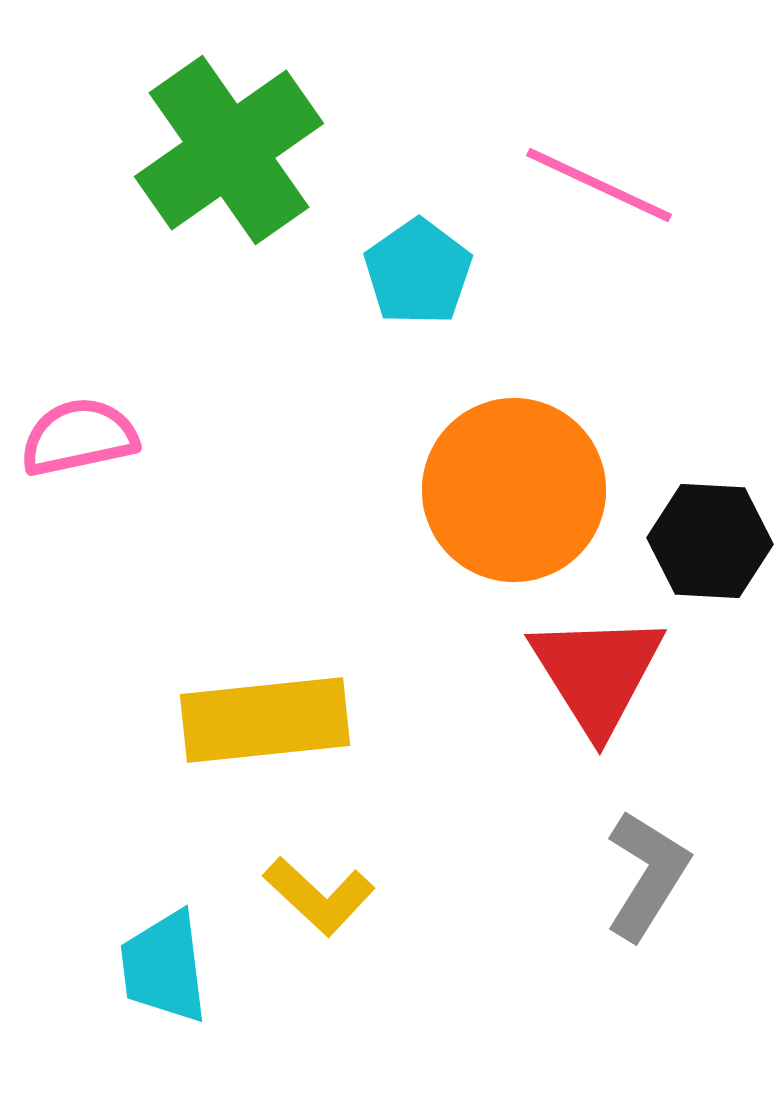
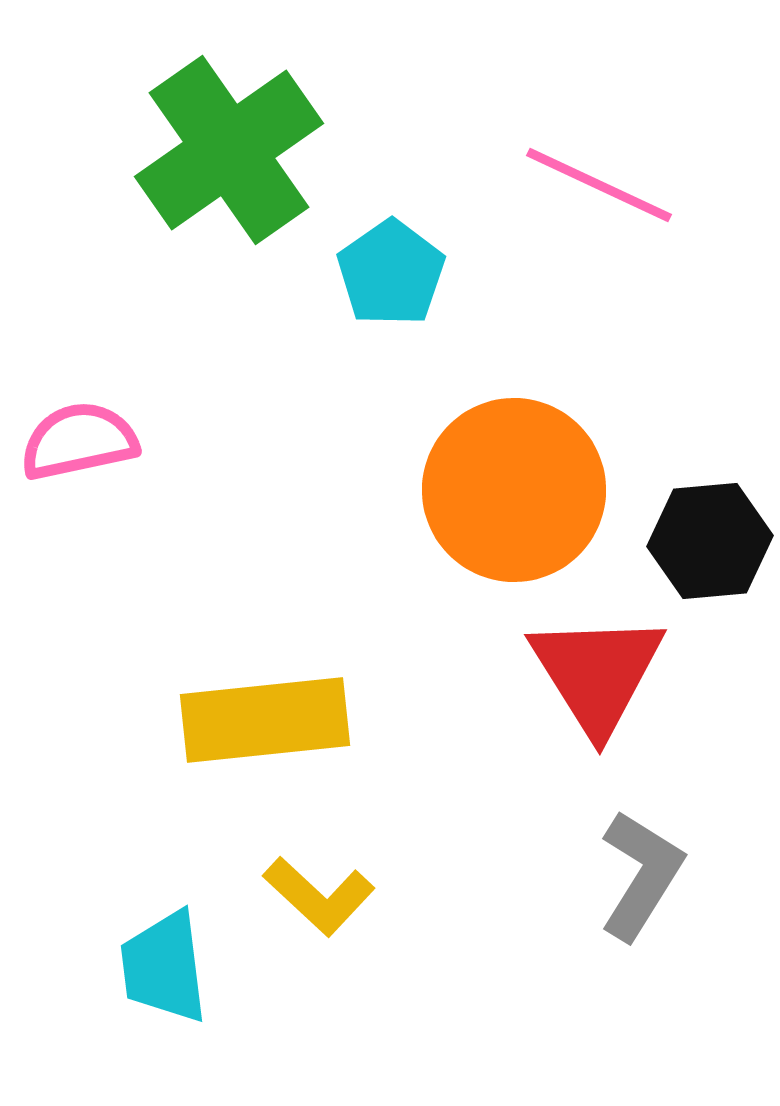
cyan pentagon: moved 27 px left, 1 px down
pink semicircle: moved 4 px down
black hexagon: rotated 8 degrees counterclockwise
gray L-shape: moved 6 px left
